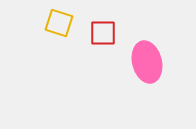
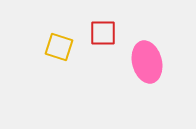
yellow square: moved 24 px down
